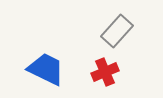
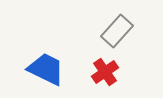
red cross: rotated 12 degrees counterclockwise
